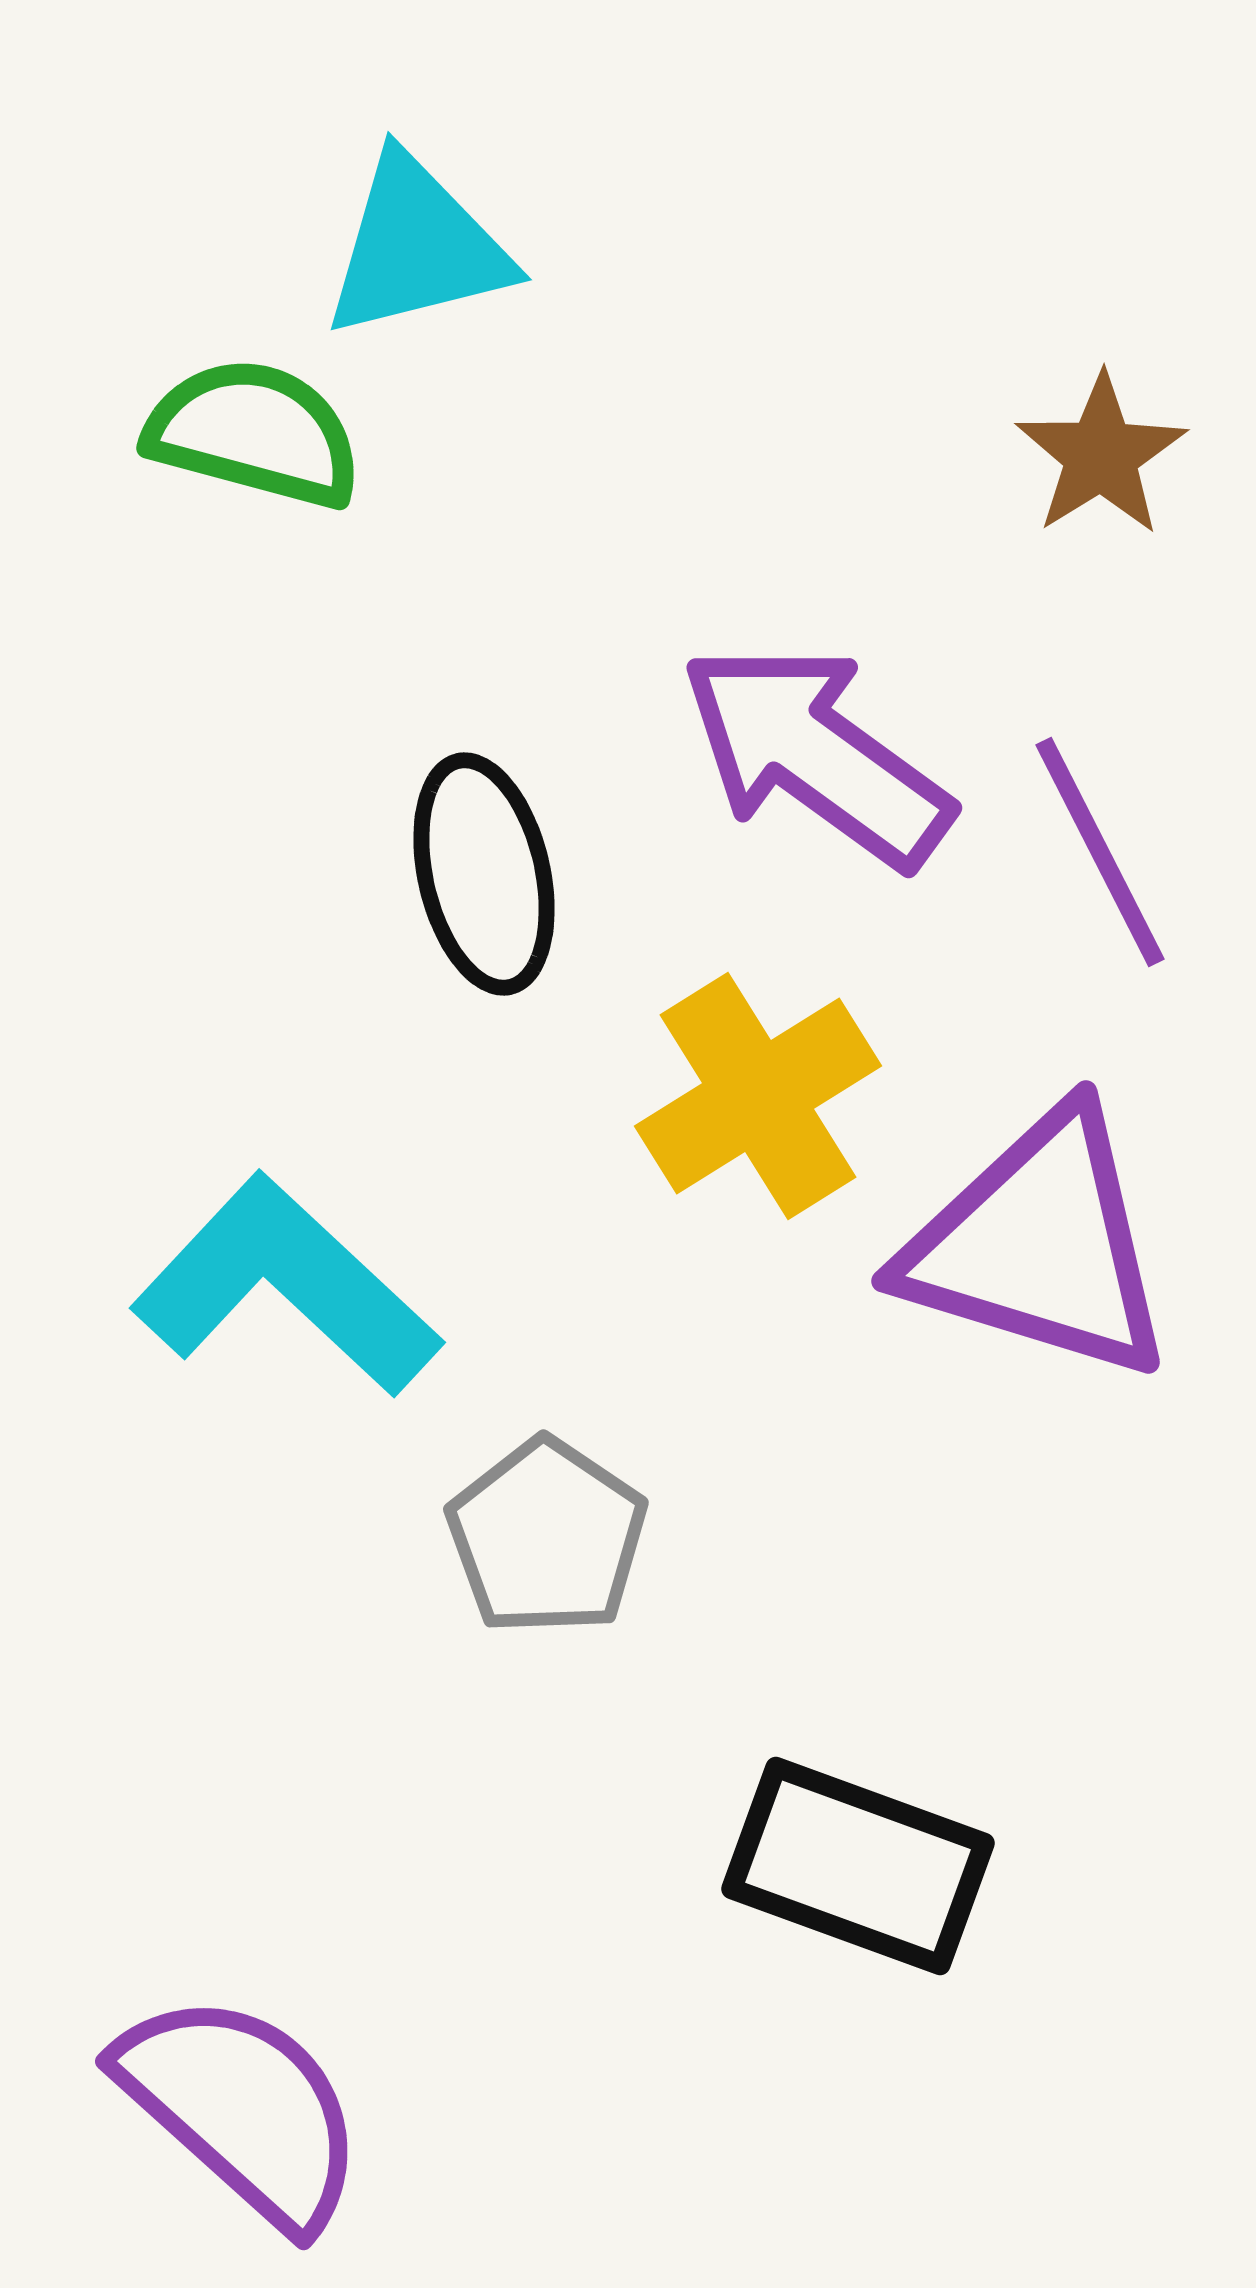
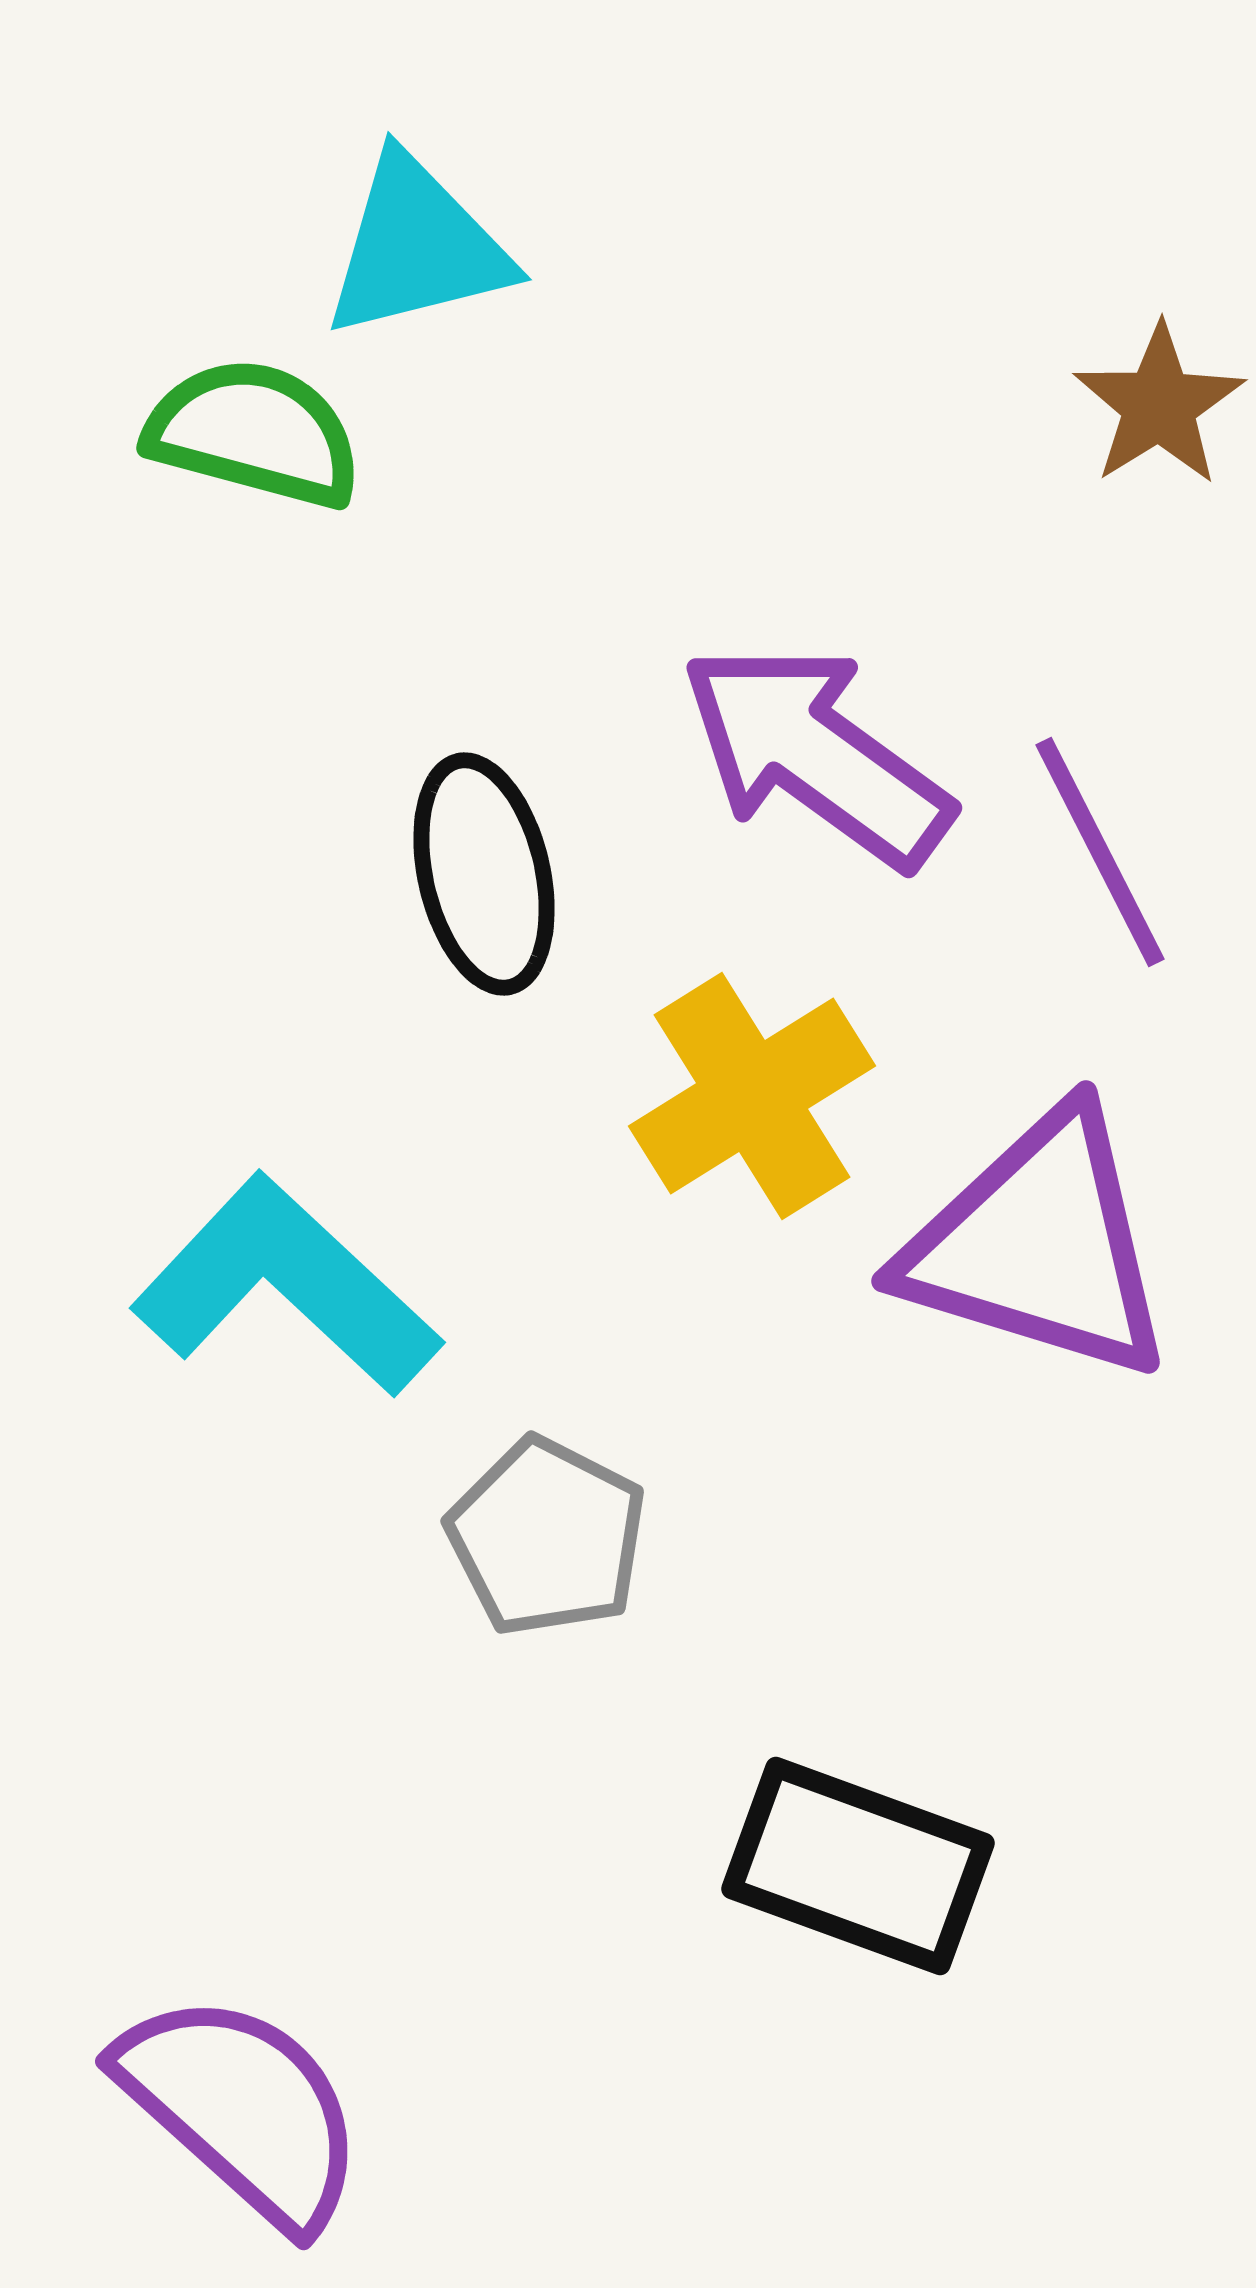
brown star: moved 58 px right, 50 px up
yellow cross: moved 6 px left
gray pentagon: rotated 7 degrees counterclockwise
